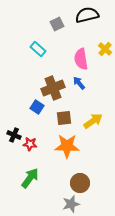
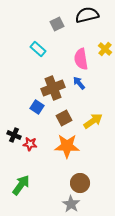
brown square: rotated 21 degrees counterclockwise
green arrow: moved 9 px left, 7 px down
gray star: rotated 24 degrees counterclockwise
